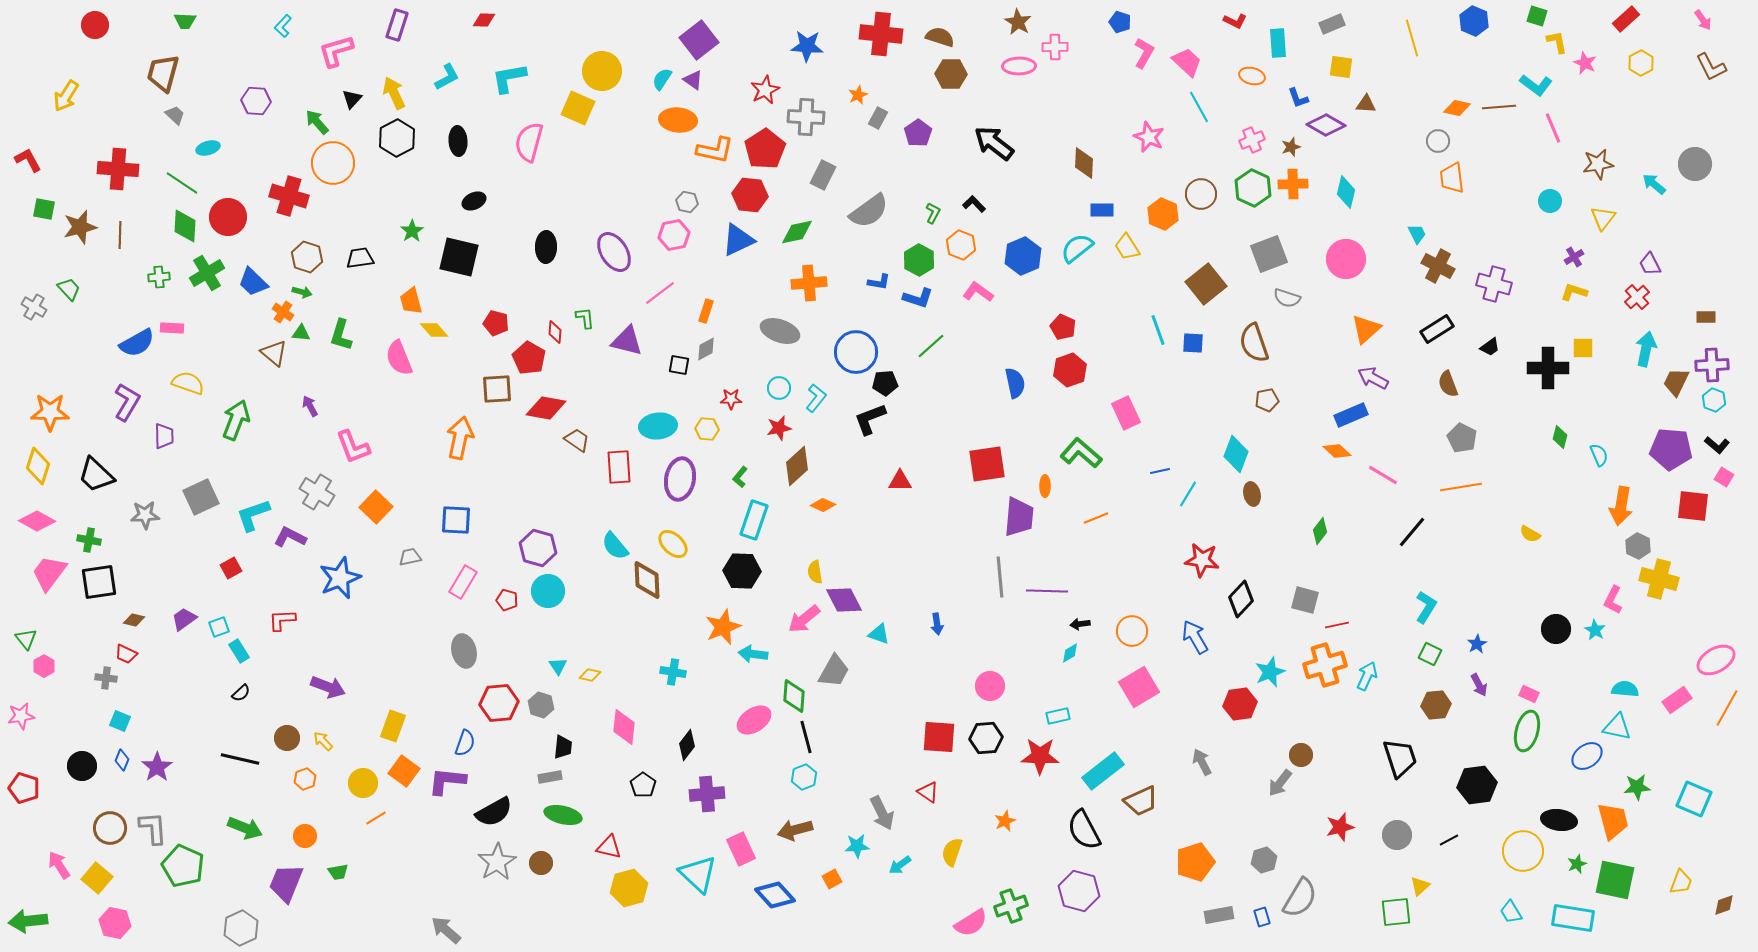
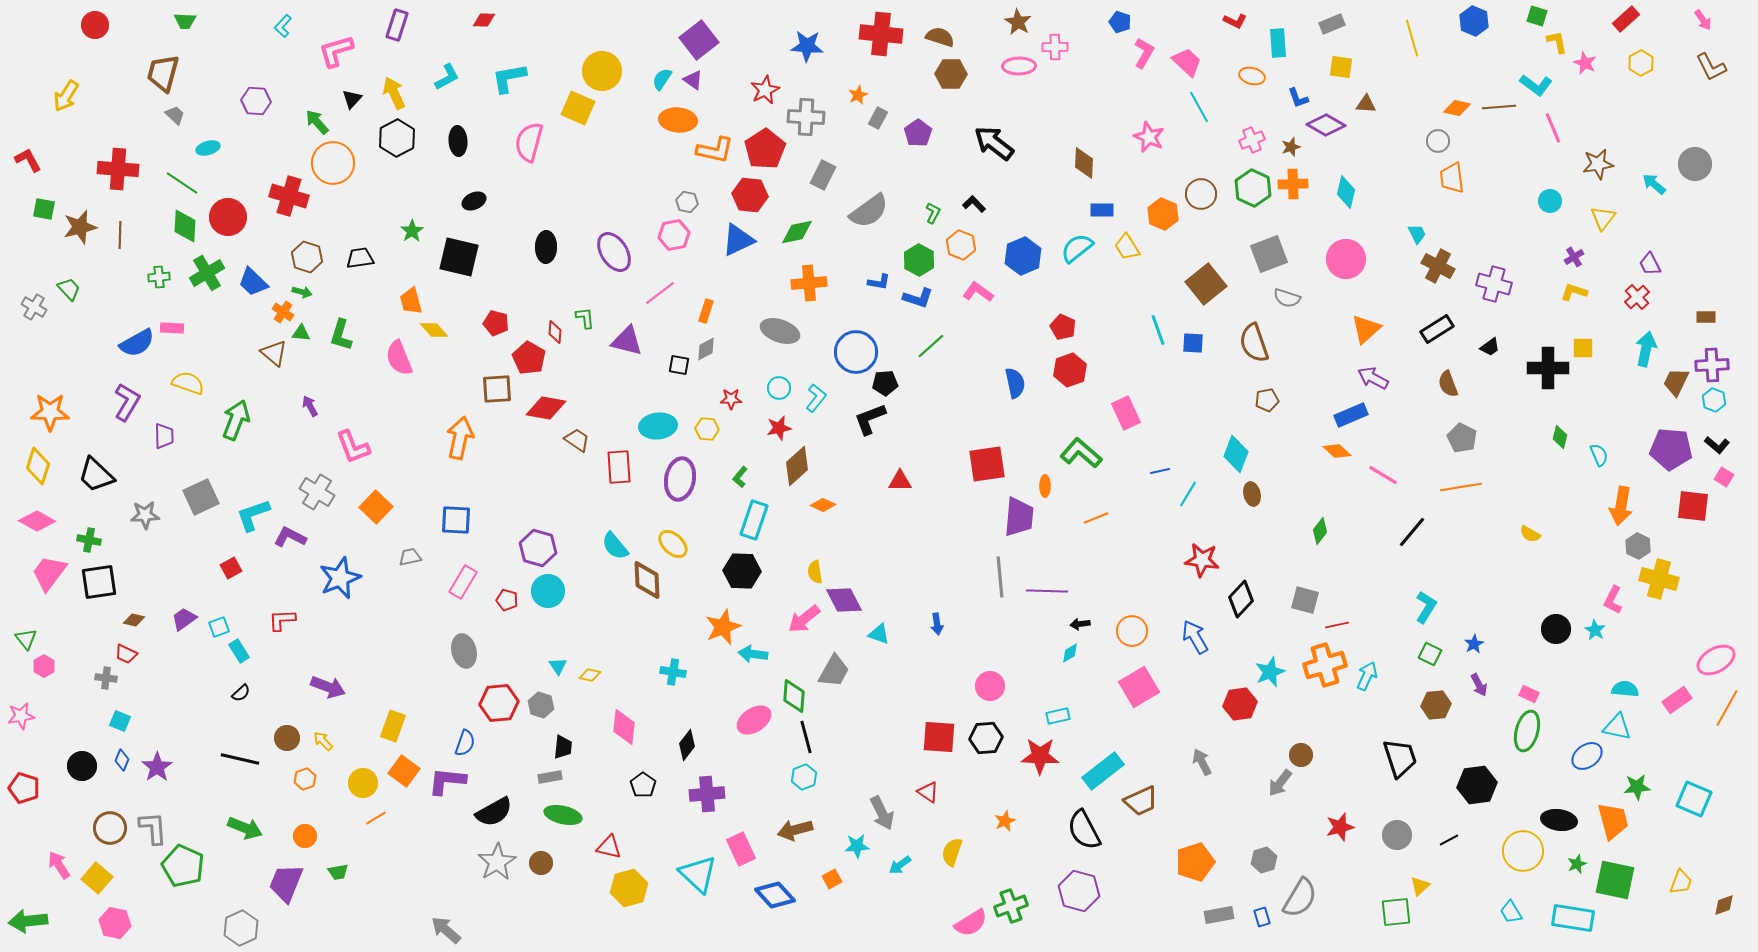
blue star at (1477, 644): moved 3 px left
